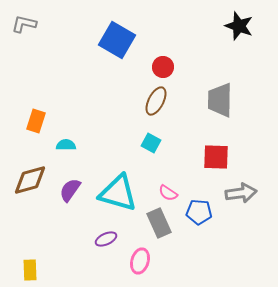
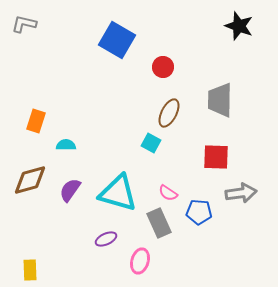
brown ellipse: moved 13 px right, 12 px down
